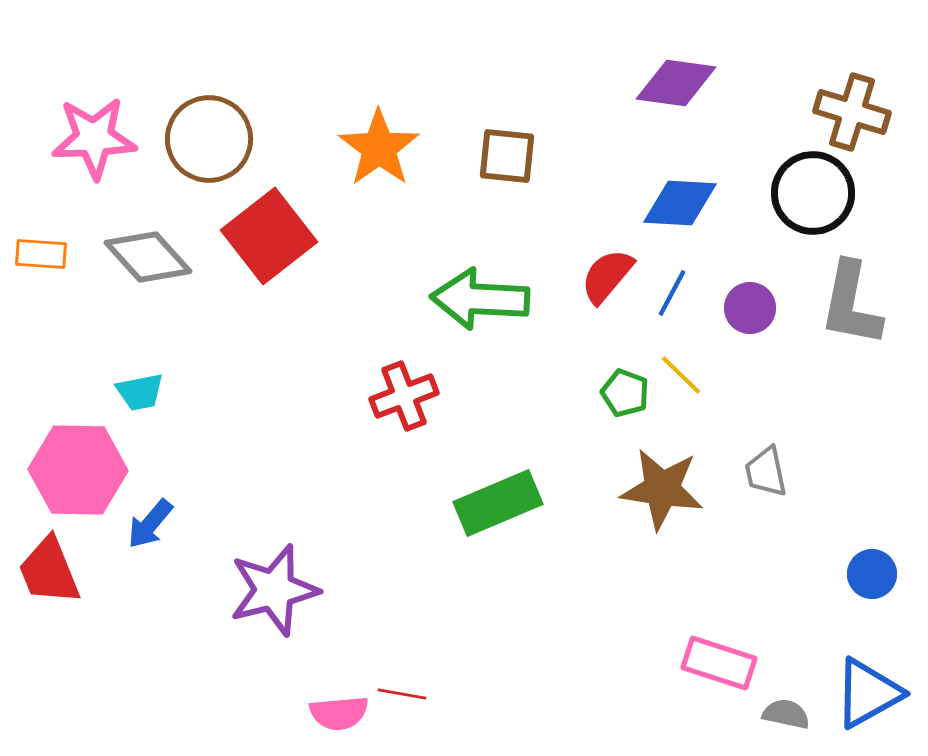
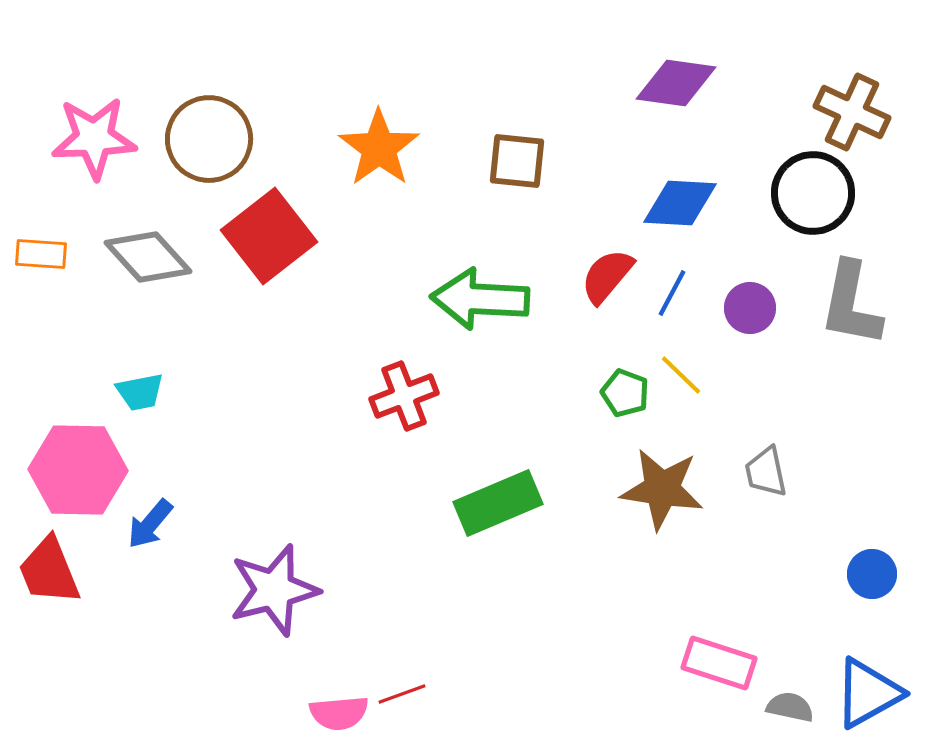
brown cross: rotated 8 degrees clockwise
brown square: moved 10 px right, 5 px down
red line: rotated 30 degrees counterclockwise
gray semicircle: moved 4 px right, 7 px up
